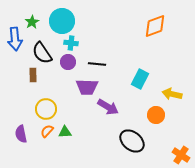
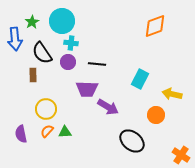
purple trapezoid: moved 2 px down
